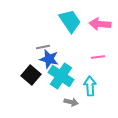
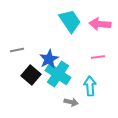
gray line: moved 26 px left, 3 px down
blue star: rotated 30 degrees clockwise
cyan cross: moved 3 px left, 2 px up
